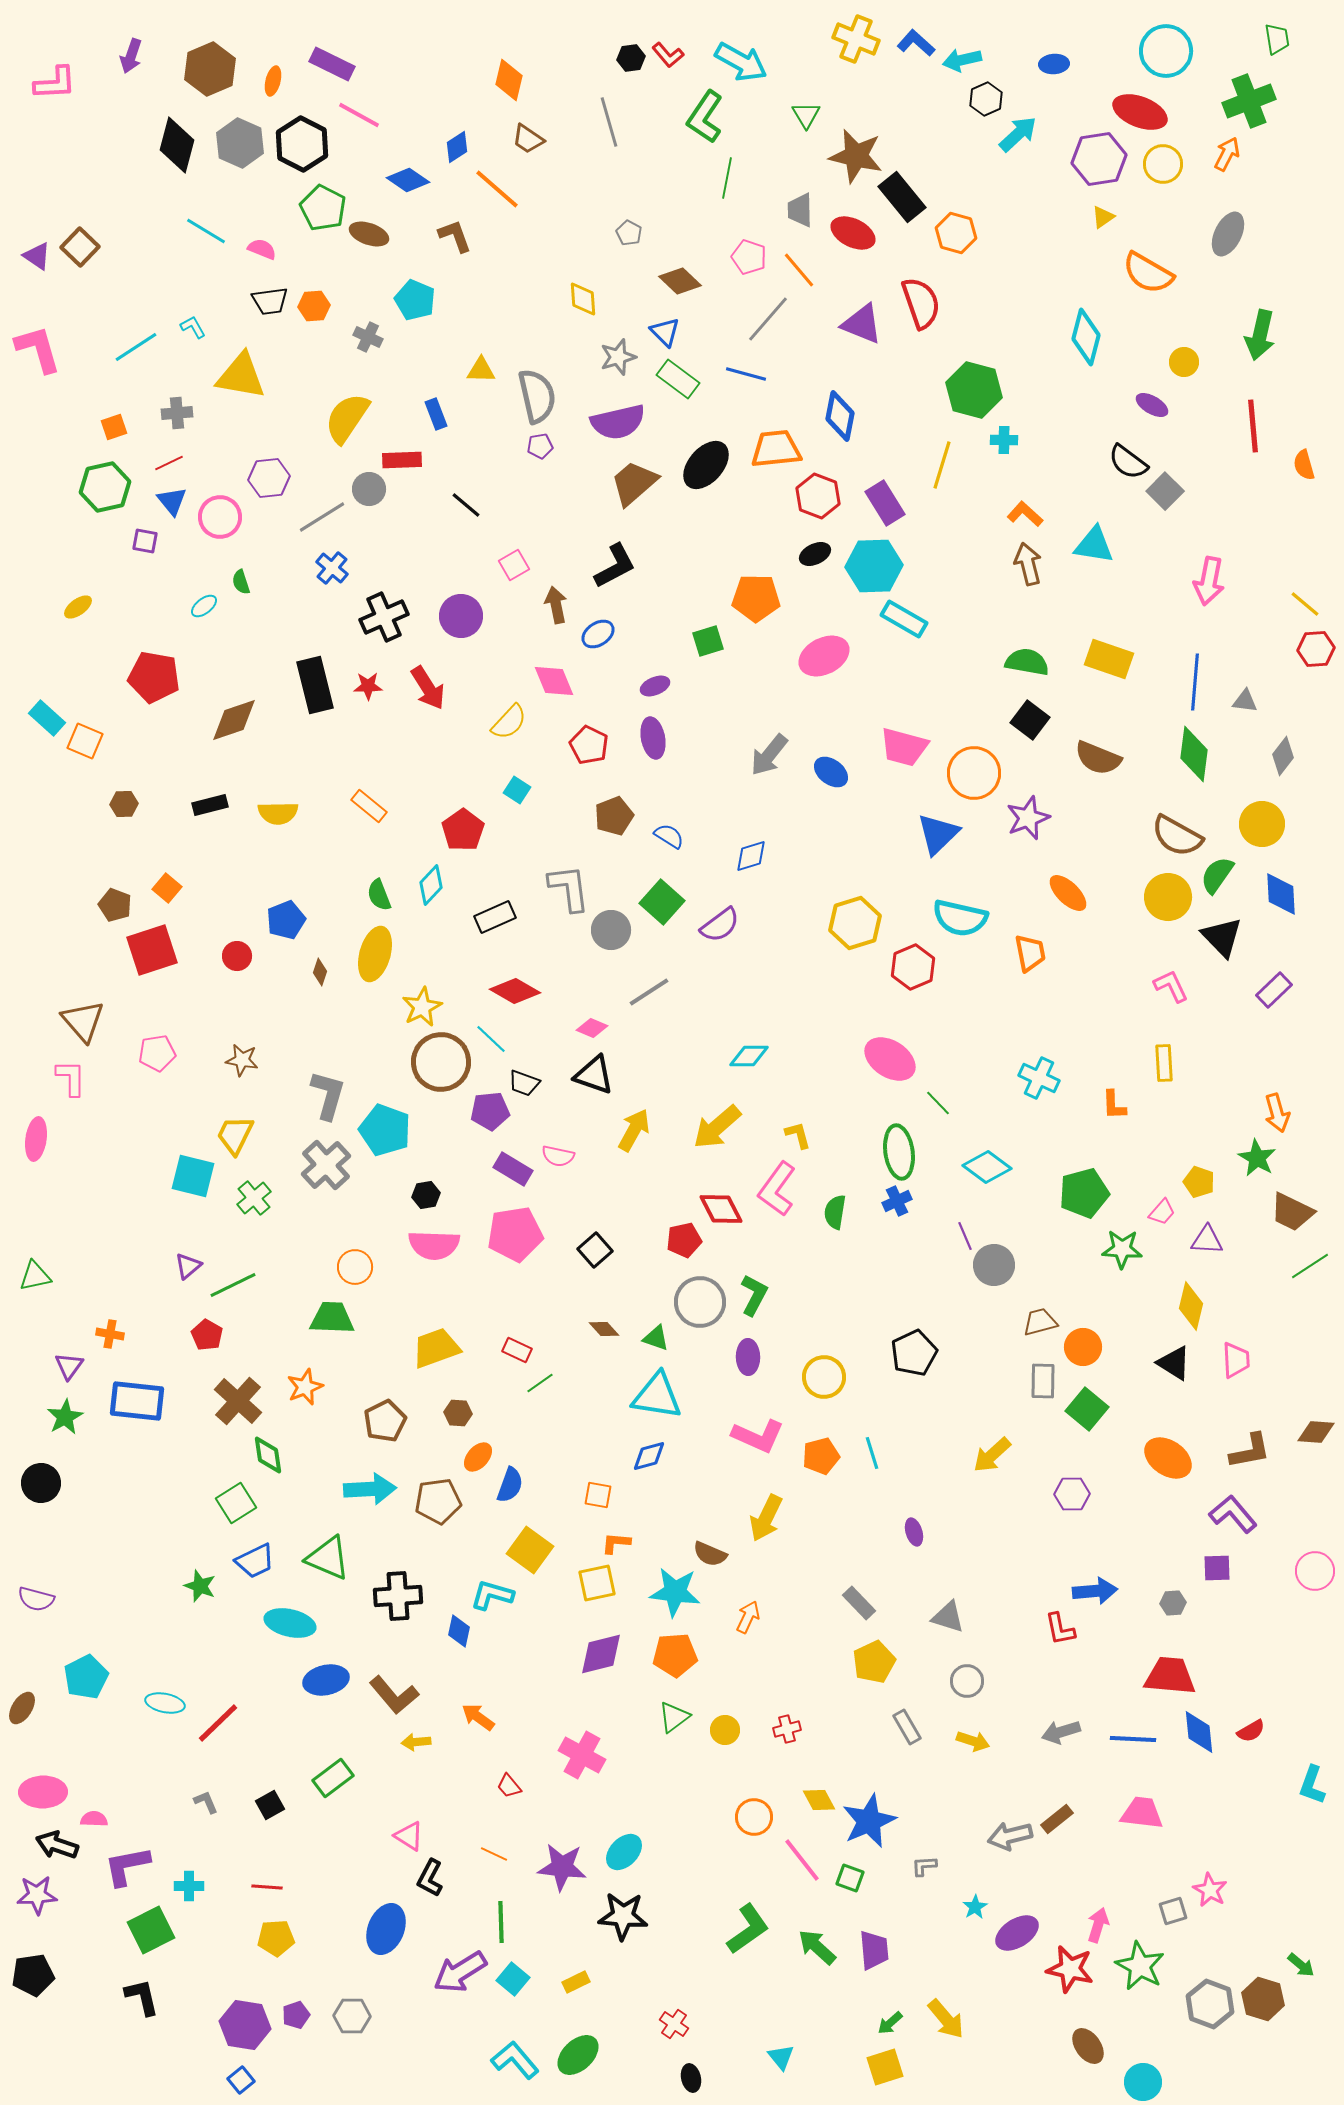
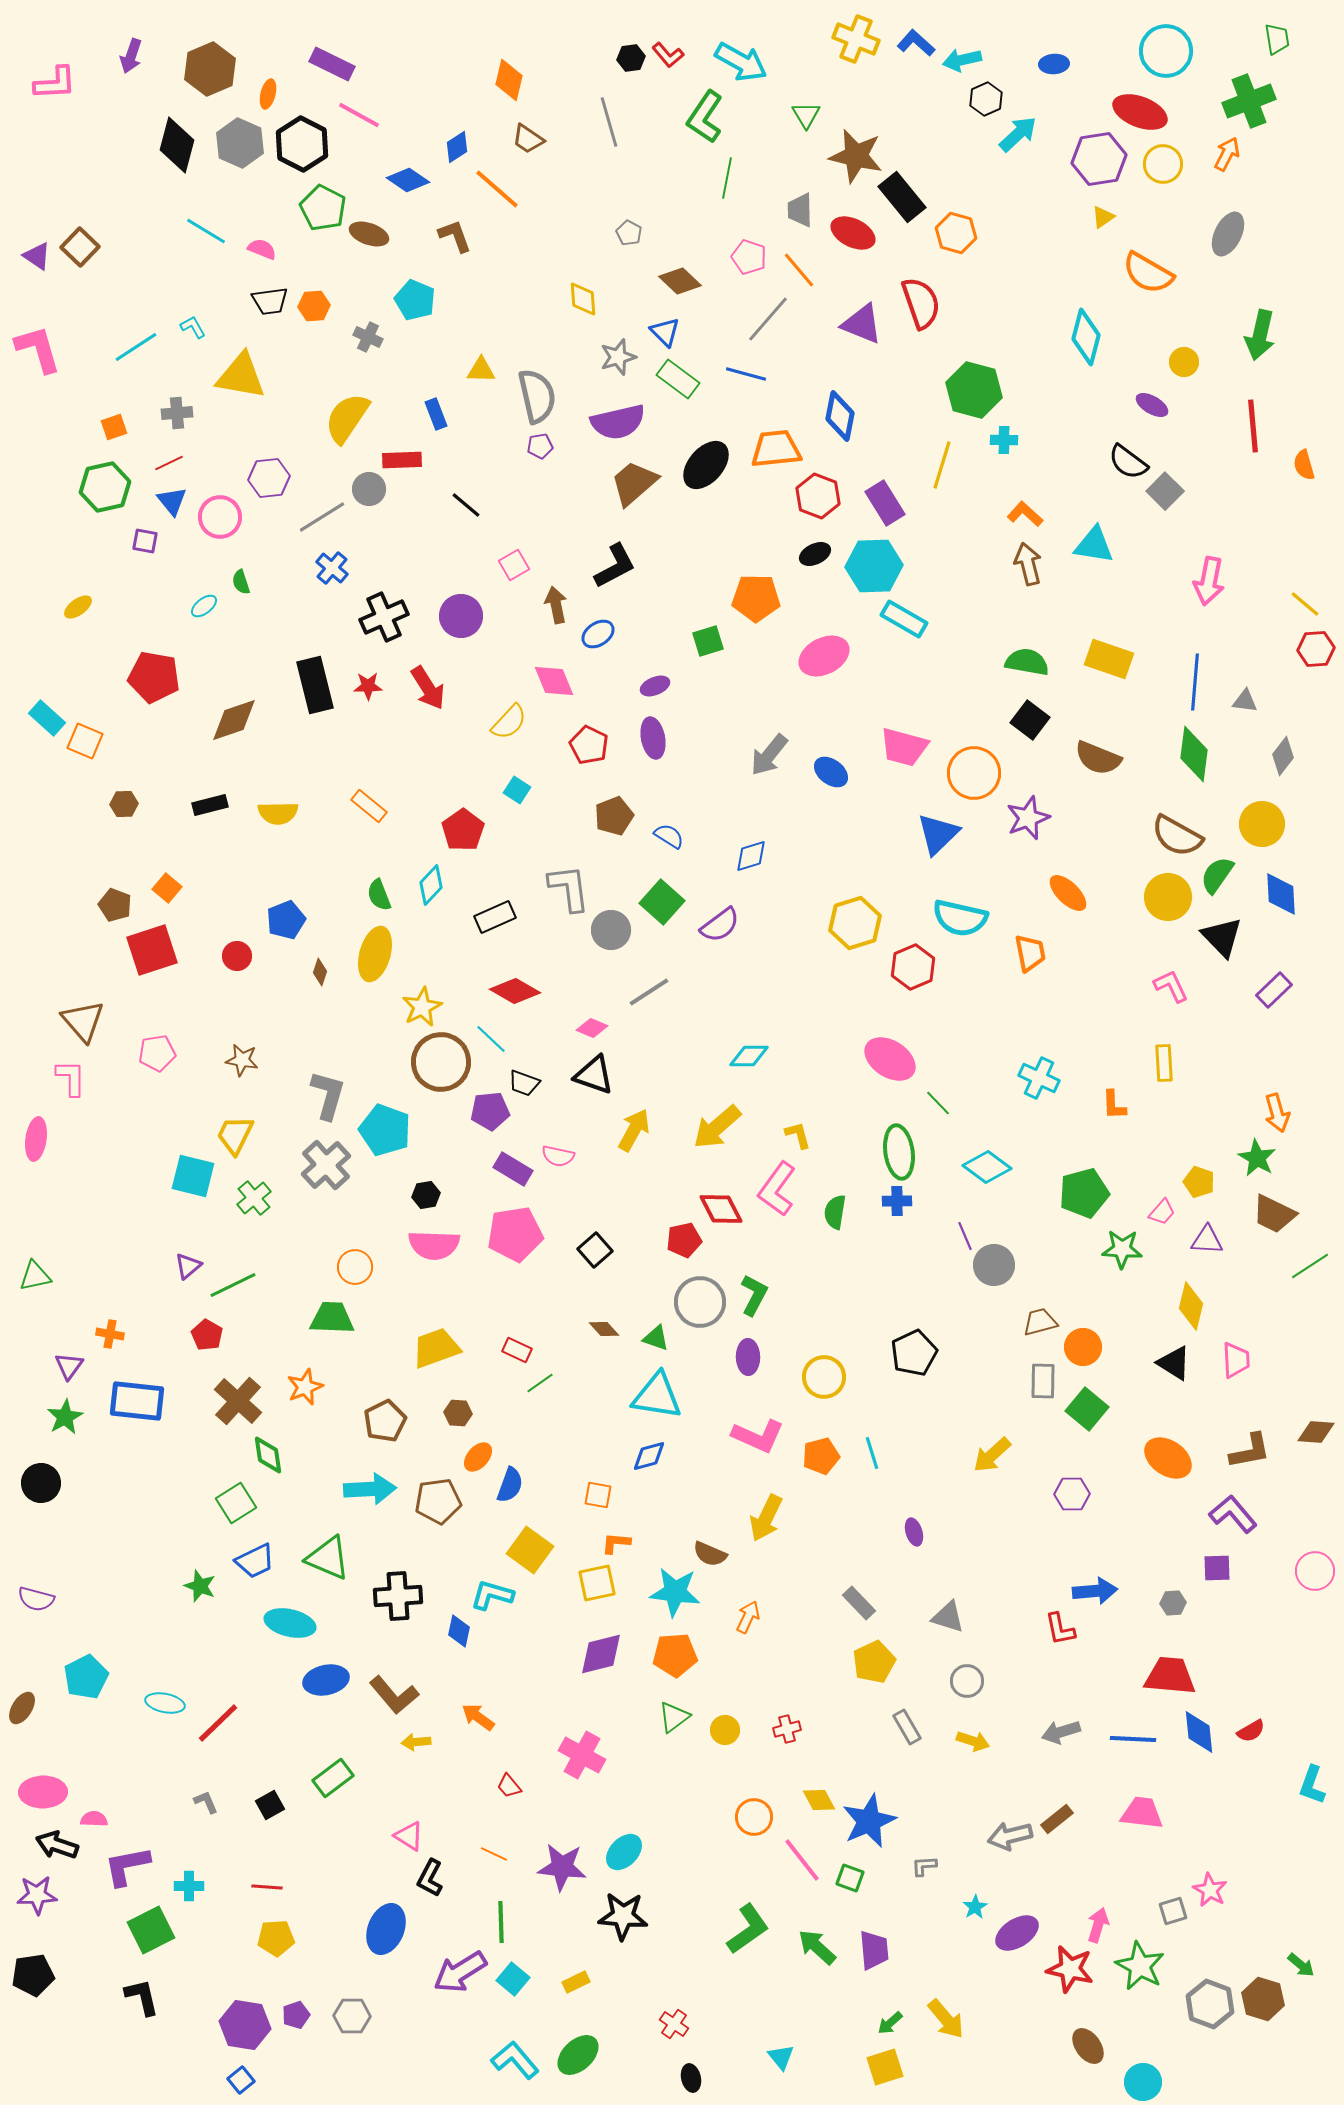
orange ellipse at (273, 81): moved 5 px left, 13 px down
blue cross at (897, 1201): rotated 24 degrees clockwise
brown trapezoid at (1292, 1212): moved 18 px left, 2 px down
